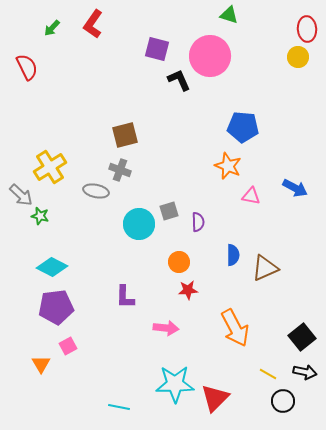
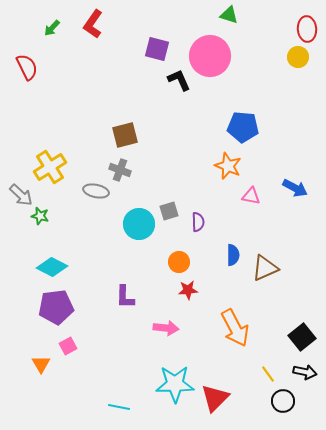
yellow line: rotated 24 degrees clockwise
